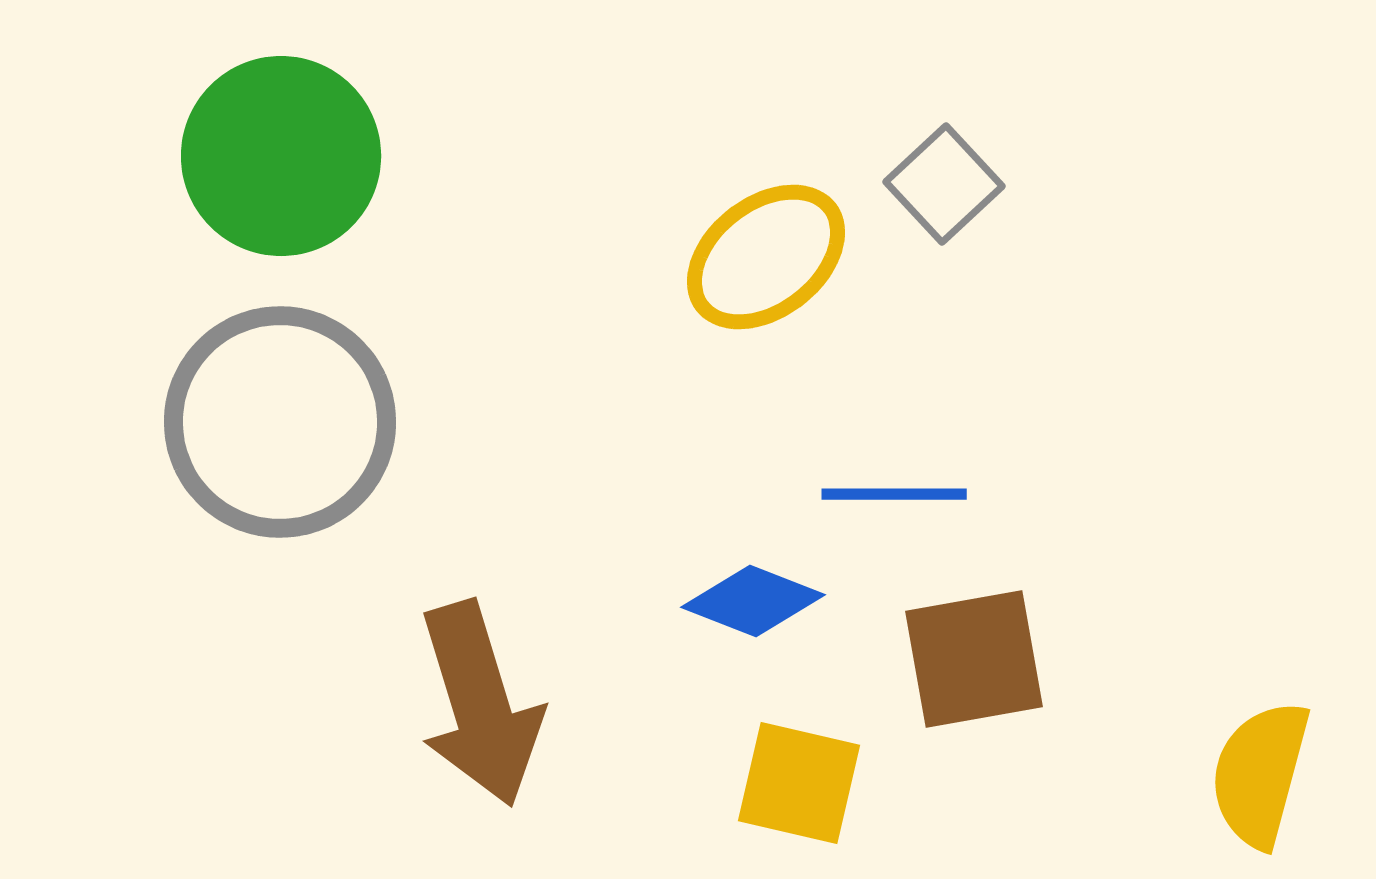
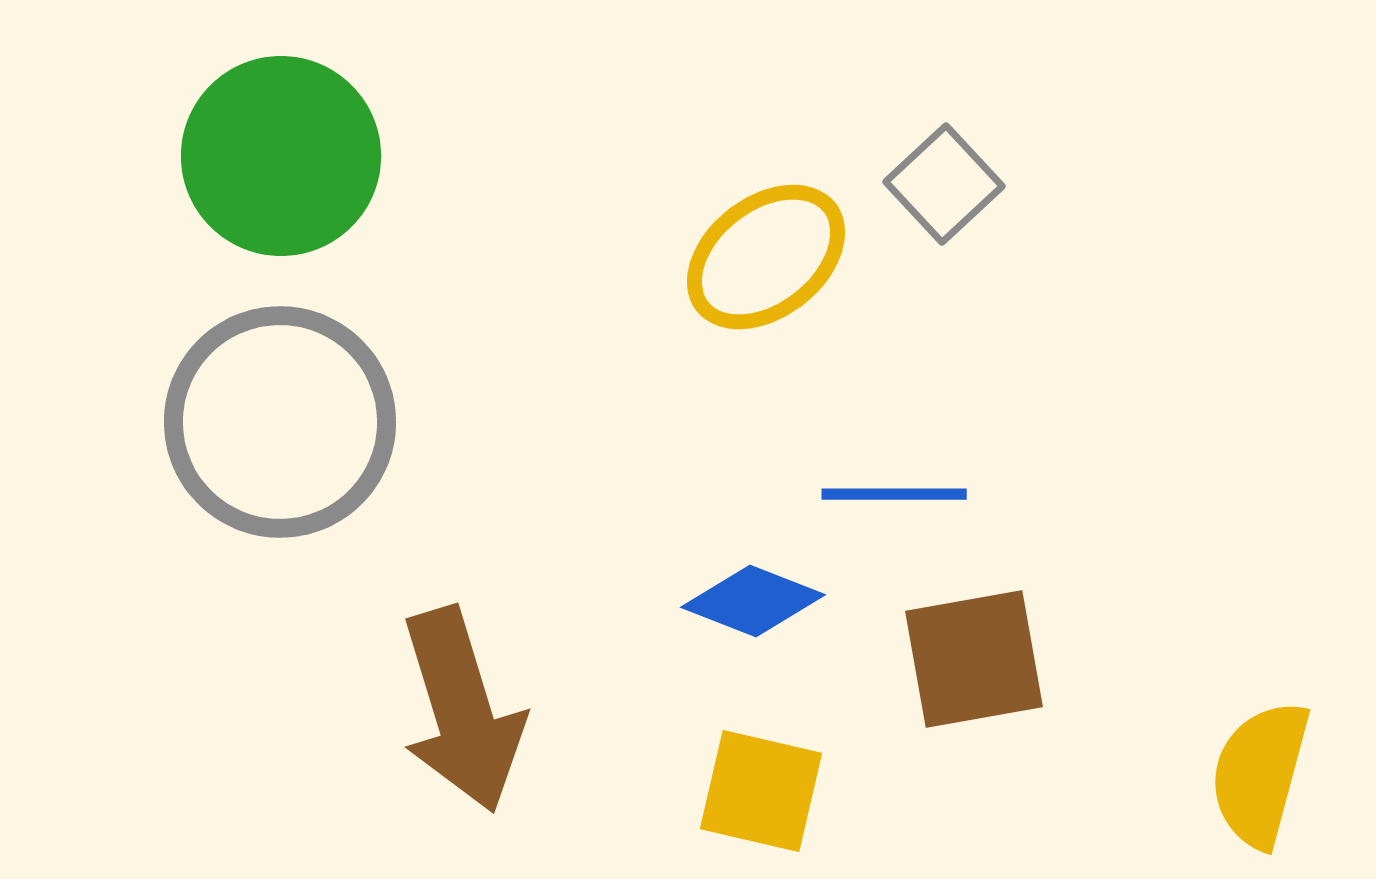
brown arrow: moved 18 px left, 6 px down
yellow square: moved 38 px left, 8 px down
